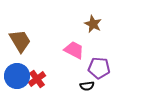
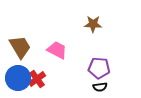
brown star: rotated 24 degrees counterclockwise
brown trapezoid: moved 6 px down
pink trapezoid: moved 17 px left
blue circle: moved 1 px right, 2 px down
black semicircle: moved 13 px right, 1 px down
